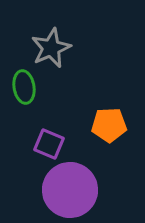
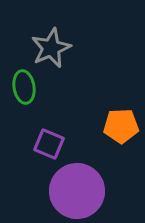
orange pentagon: moved 12 px right, 1 px down
purple circle: moved 7 px right, 1 px down
